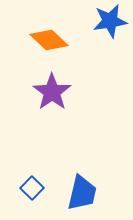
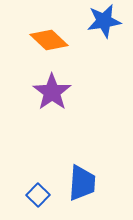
blue star: moved 6 px left
blue square: moved 6 px right, 7 px down
blue trapezoid: moved 10 px up; rotated 9 degrees counterclockwise
